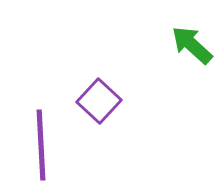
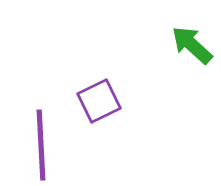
purple square: rotated 21 degrees clockwise
